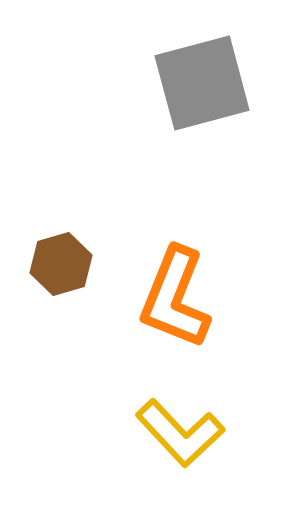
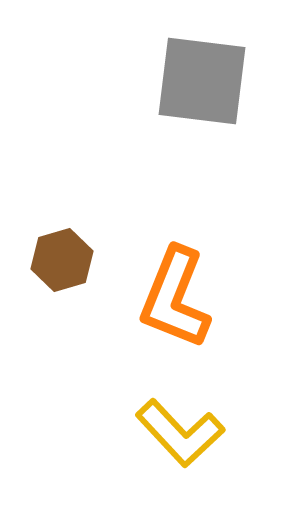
gray square: moved 2 px up; rotated 22 degrees clockwise
brown hexagon: moved 1 px right, 4 px up
